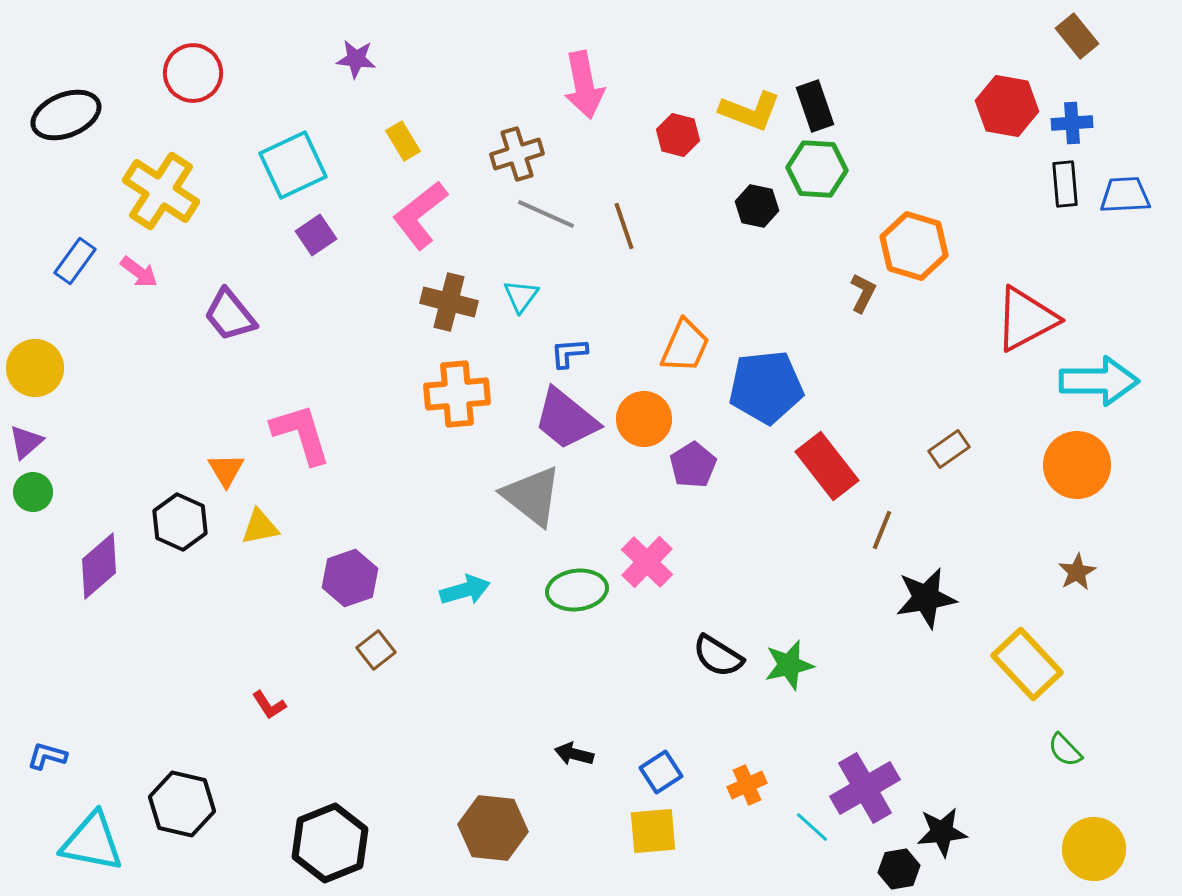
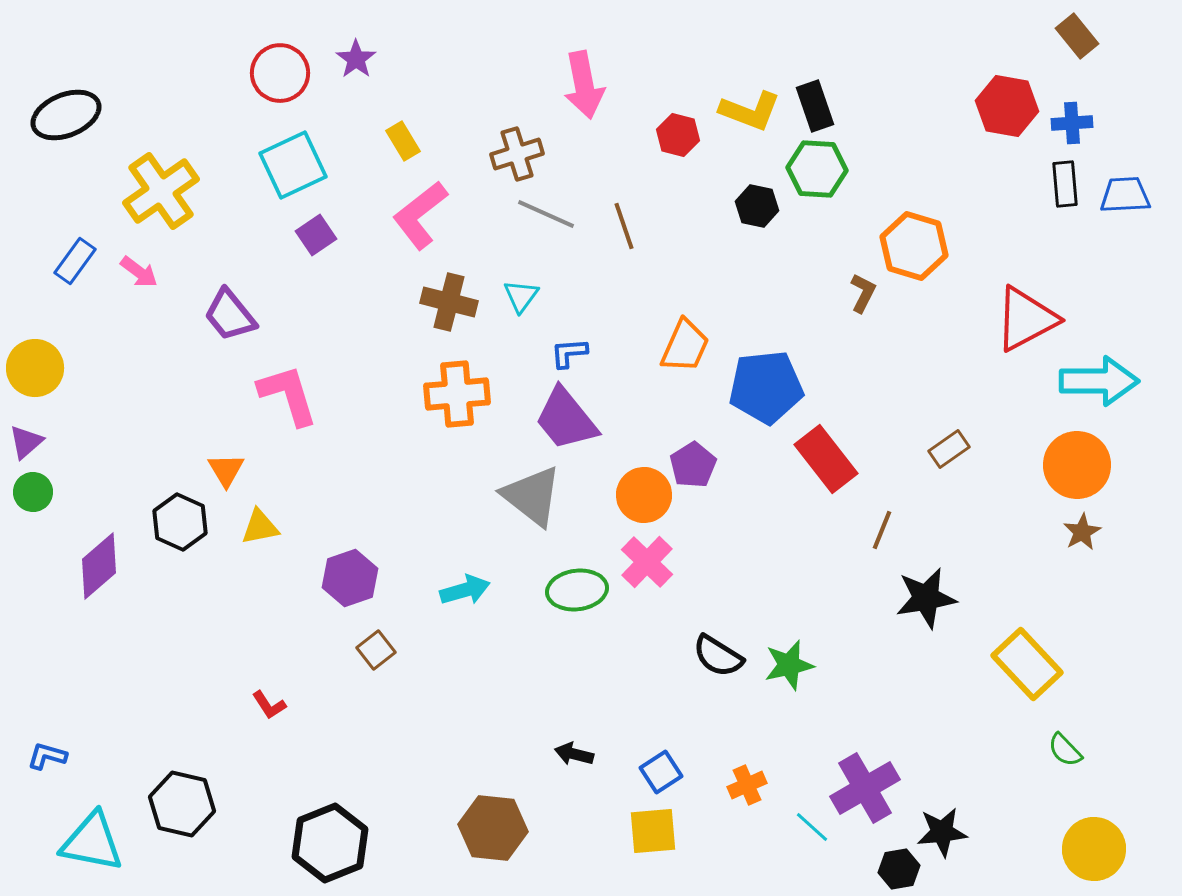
purple star at (356, 59): rotated 30 degrees clockwise
red circle at (193, 73): moved 87 px right
yellow cross at (161, 191): rotated 22 degrees clockwise
purple trapezoid at (566, 419): rotated 12 degrees clockwise
orange circle at (644, 419): moved 76 px down
pink L-shape at (301, 434): moved 13 px left, 39 px up
red rectangle at (827, 466): moved 1 px left, 7 px up
brown star at (1077, 572): moved 5 px right, 40 px up
